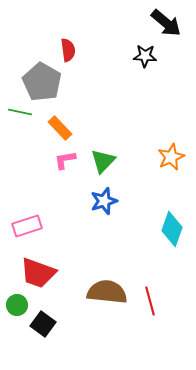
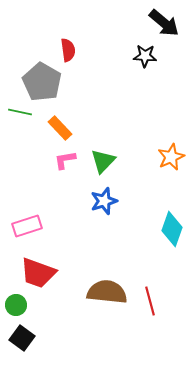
black arrow: moved 2 px left
green circle: moved 1 px left
black square: moved 21 px left, 14 px down
